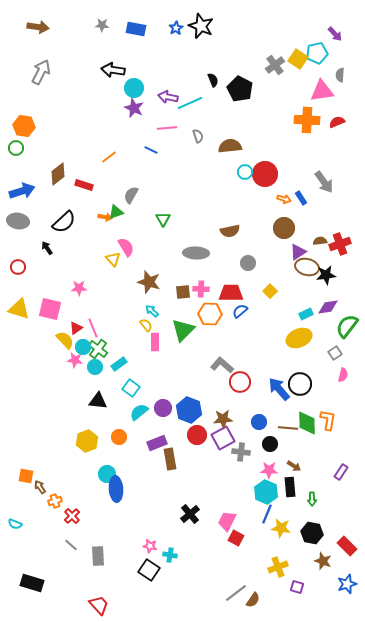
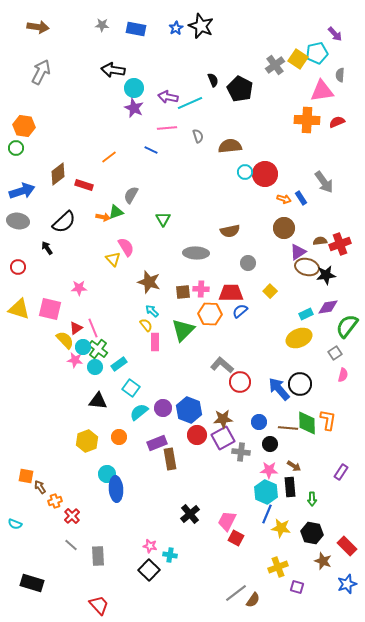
orange arrow at (105, 217): moved 2 px left
black square at (149, 570): rotated 10 degrees clockwise
